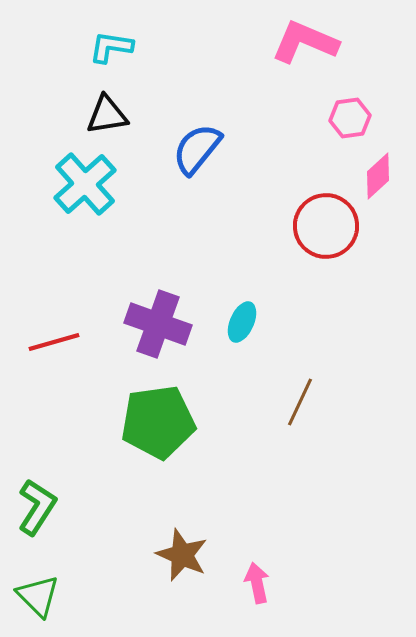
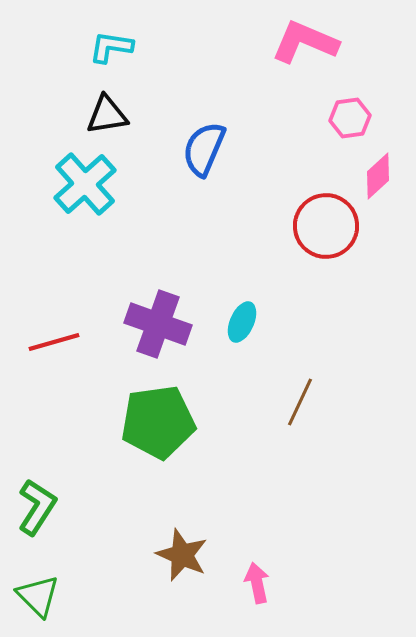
blue semicircle: moved 7 px right; rotated 16 degrees counterclockwise
